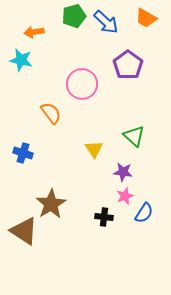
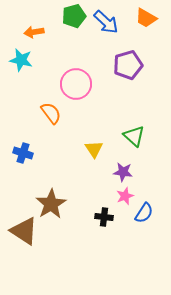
purple pentagon: rotated 20 degrees clockwise
pink circle: moved 6 px left
